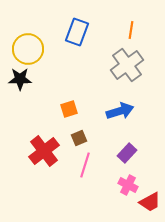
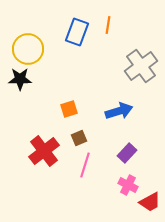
orange line: moved 23 px left, 5 px up
gray cross: moved 14 px right, 1 px down
blue arrow: moved 1 px left
